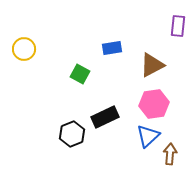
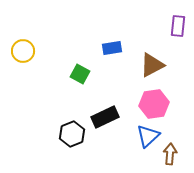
yellow circle: moved 1 px left, 2 px down
